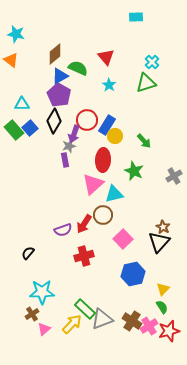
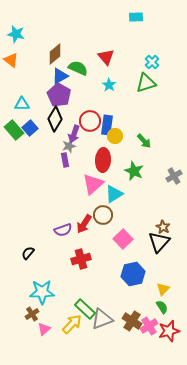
red circle at (87, 120): moved 3 px right, 1 px down
black diamond at (54, 121): moved 1 px right, 2 px up
blue rectangle at (107, 125): rotated 24 degrees counterclockwise
cyan triangle at (114, 194): rotated 18 degrees counterclockwise
red cross at (84, 256): moved 3 px left, 3 px down
